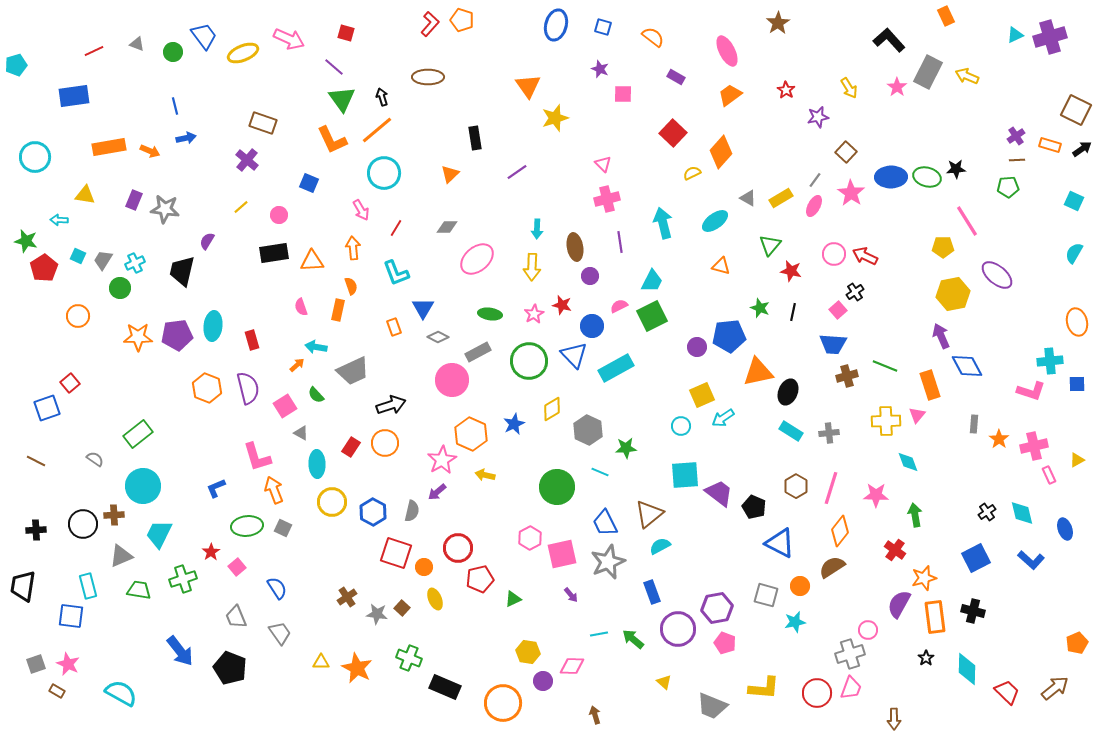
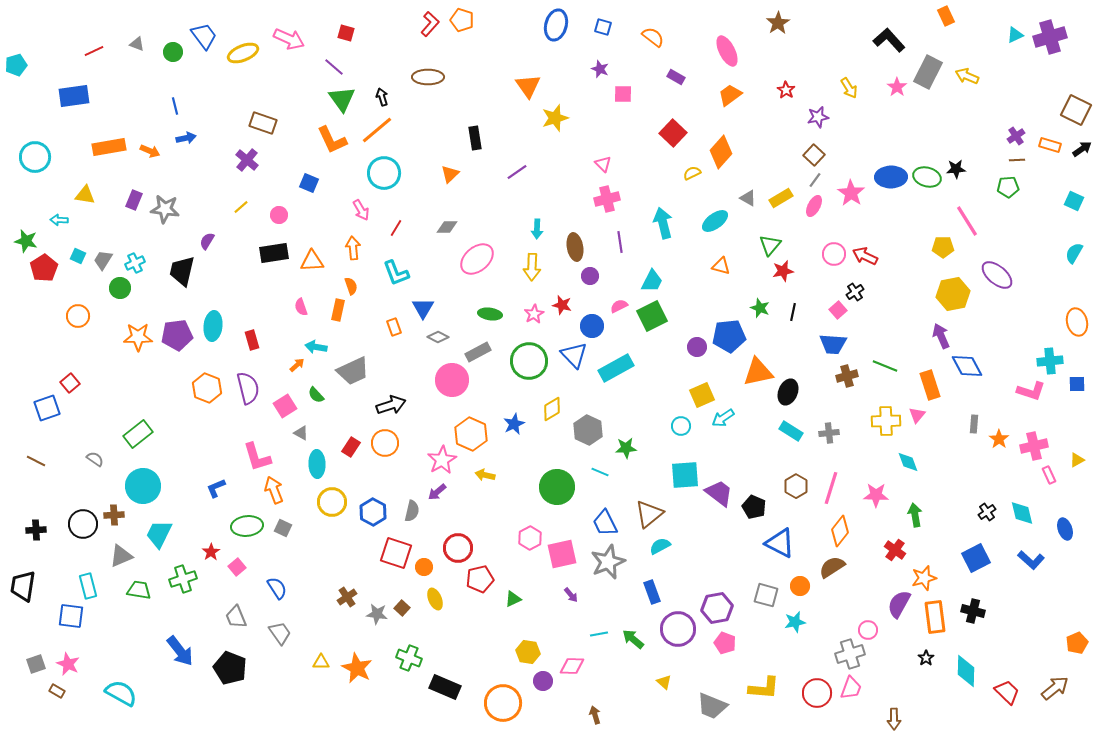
brown square at (846, 152): moved 32 px left, 3 px down
red star at (791, 271): moved 8 px left; rotated 25 degrees counterclockwise
cyan diamond at (967, 669): moved 1 px left, 2 px down
